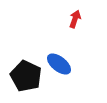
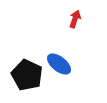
black pentagon: moved 1 px right, 1 px up
